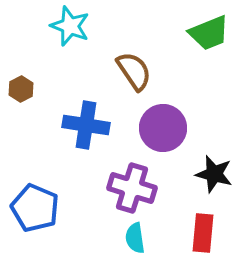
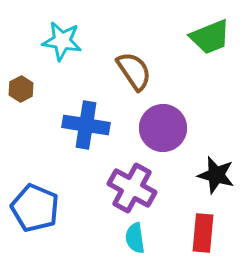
cyan star: moved 8 px left, 15 px down; rotated 12 degrees counterclockwise
green trapezoid: moved 1 px right, 4 px down
black star: moved 2 px right, 1 px down
purple cross: rotated 12 degrees clockwise
